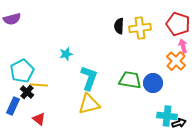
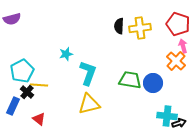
cyan L-shape: moved 1 px left, 5 px up
